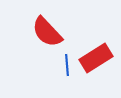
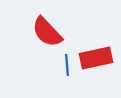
red rectangle: rotated 20 degrees clockwise
